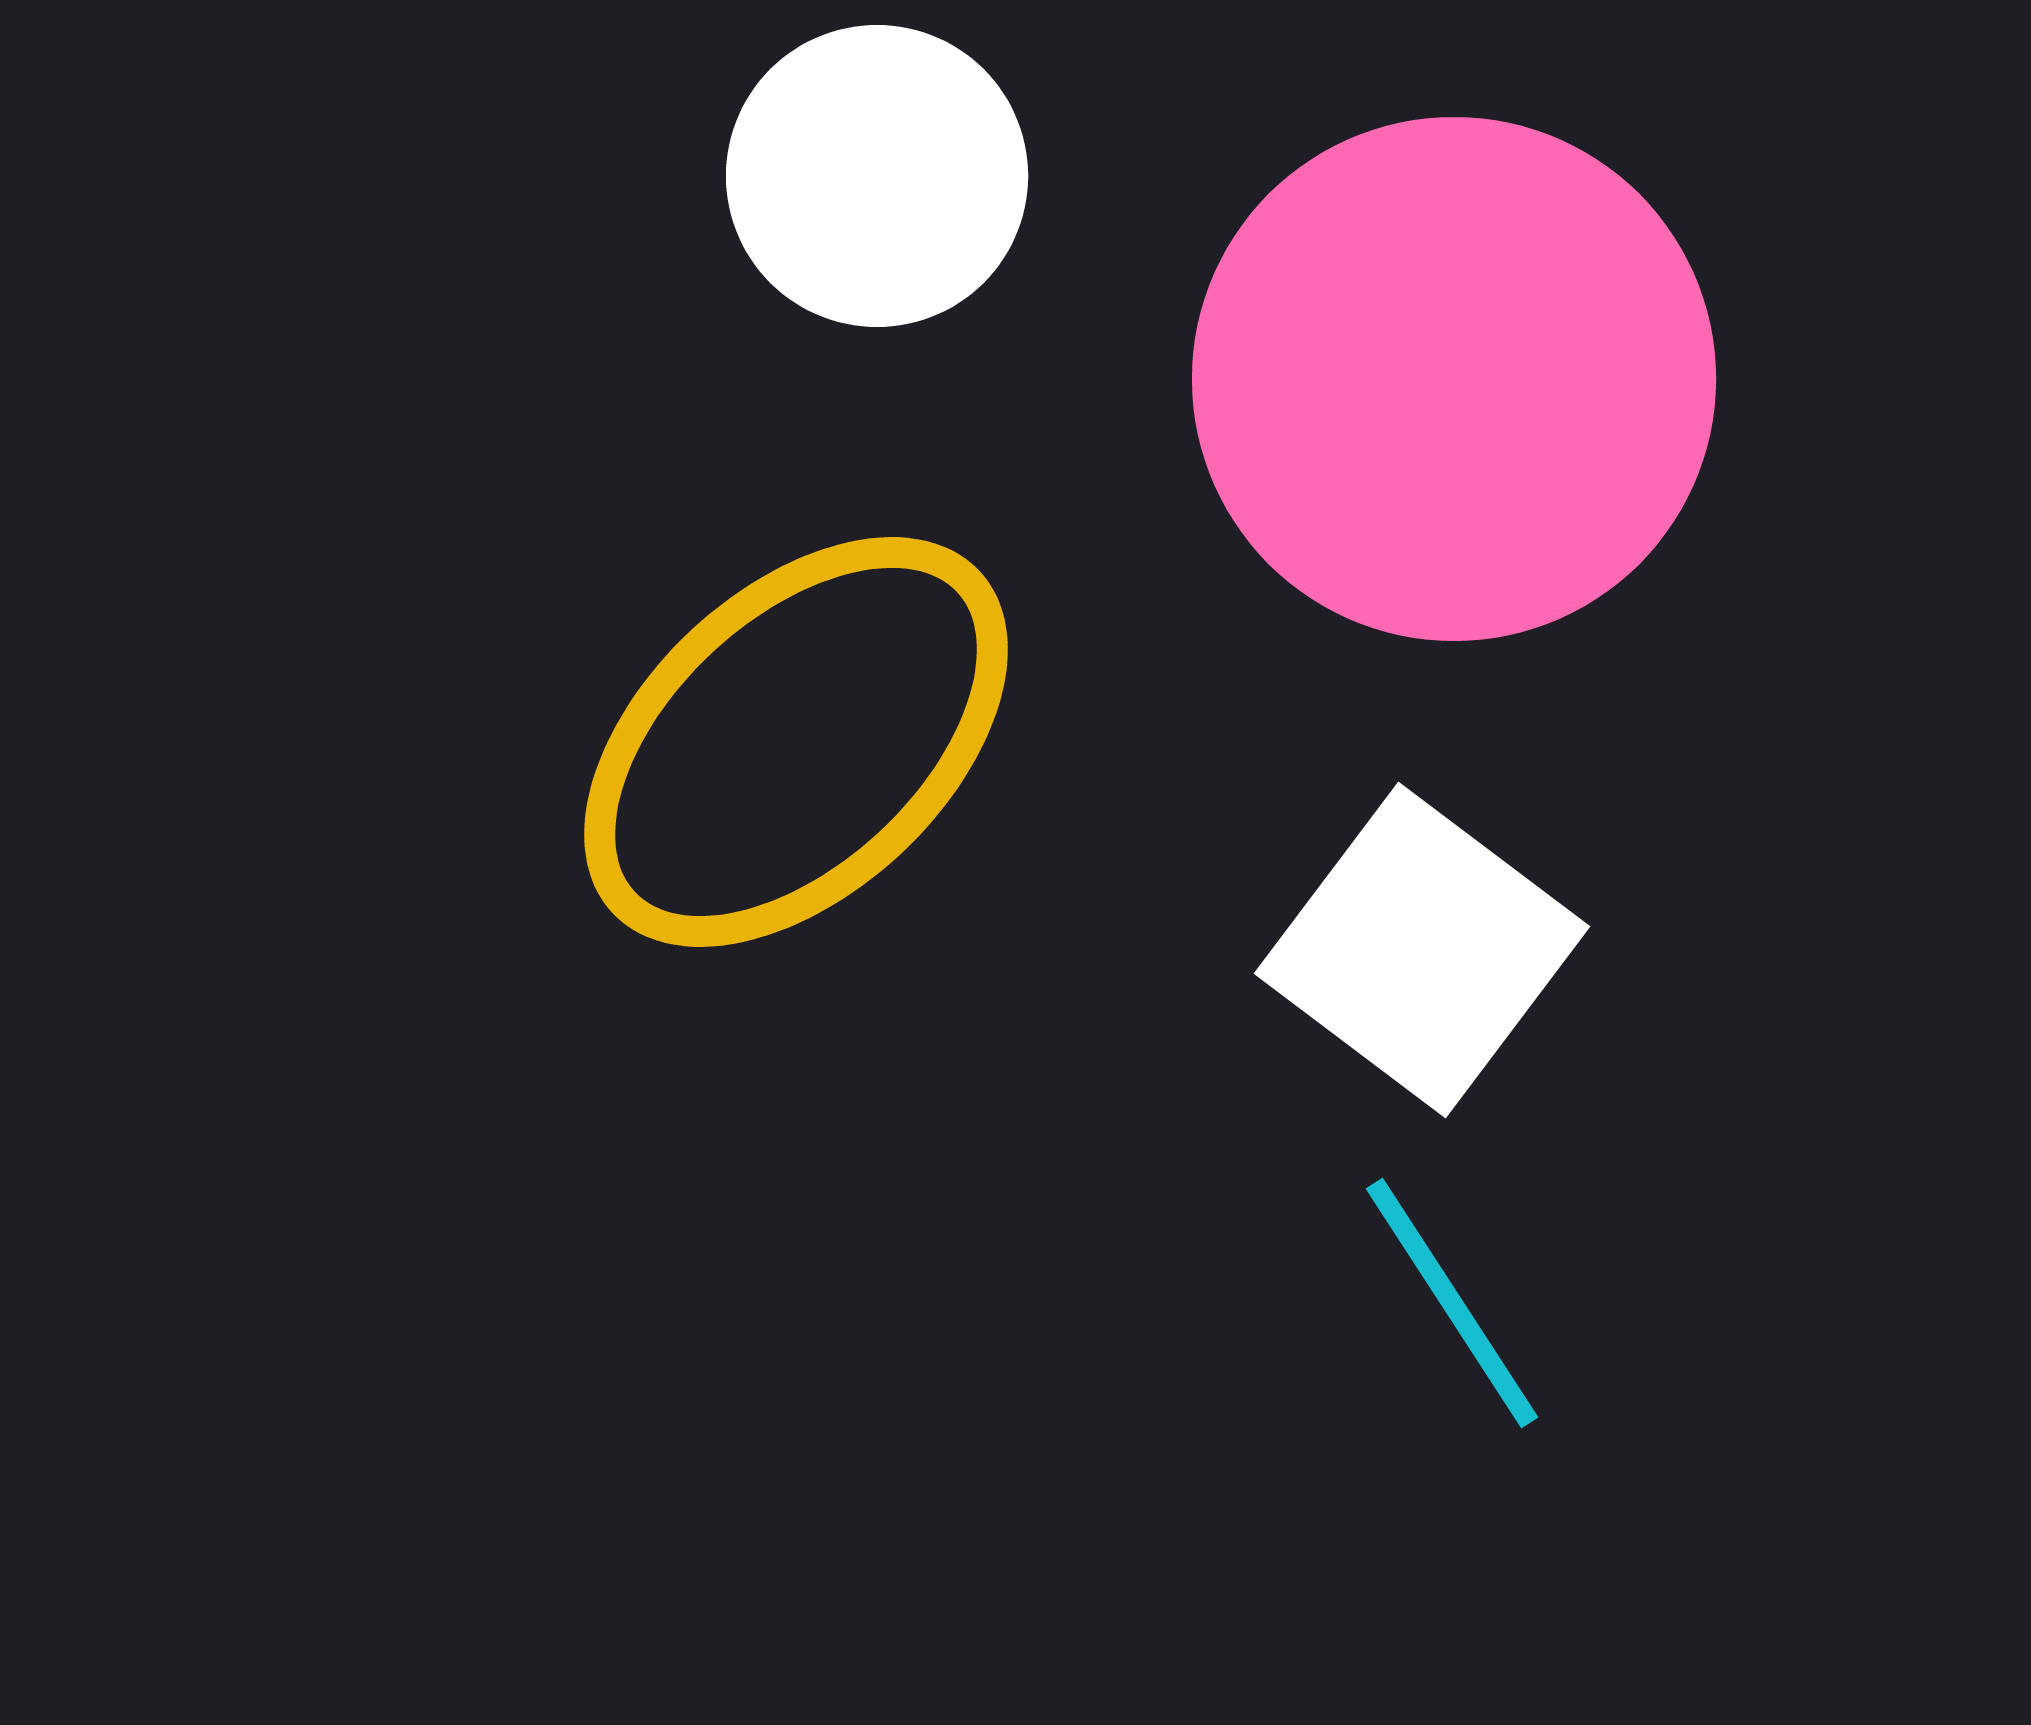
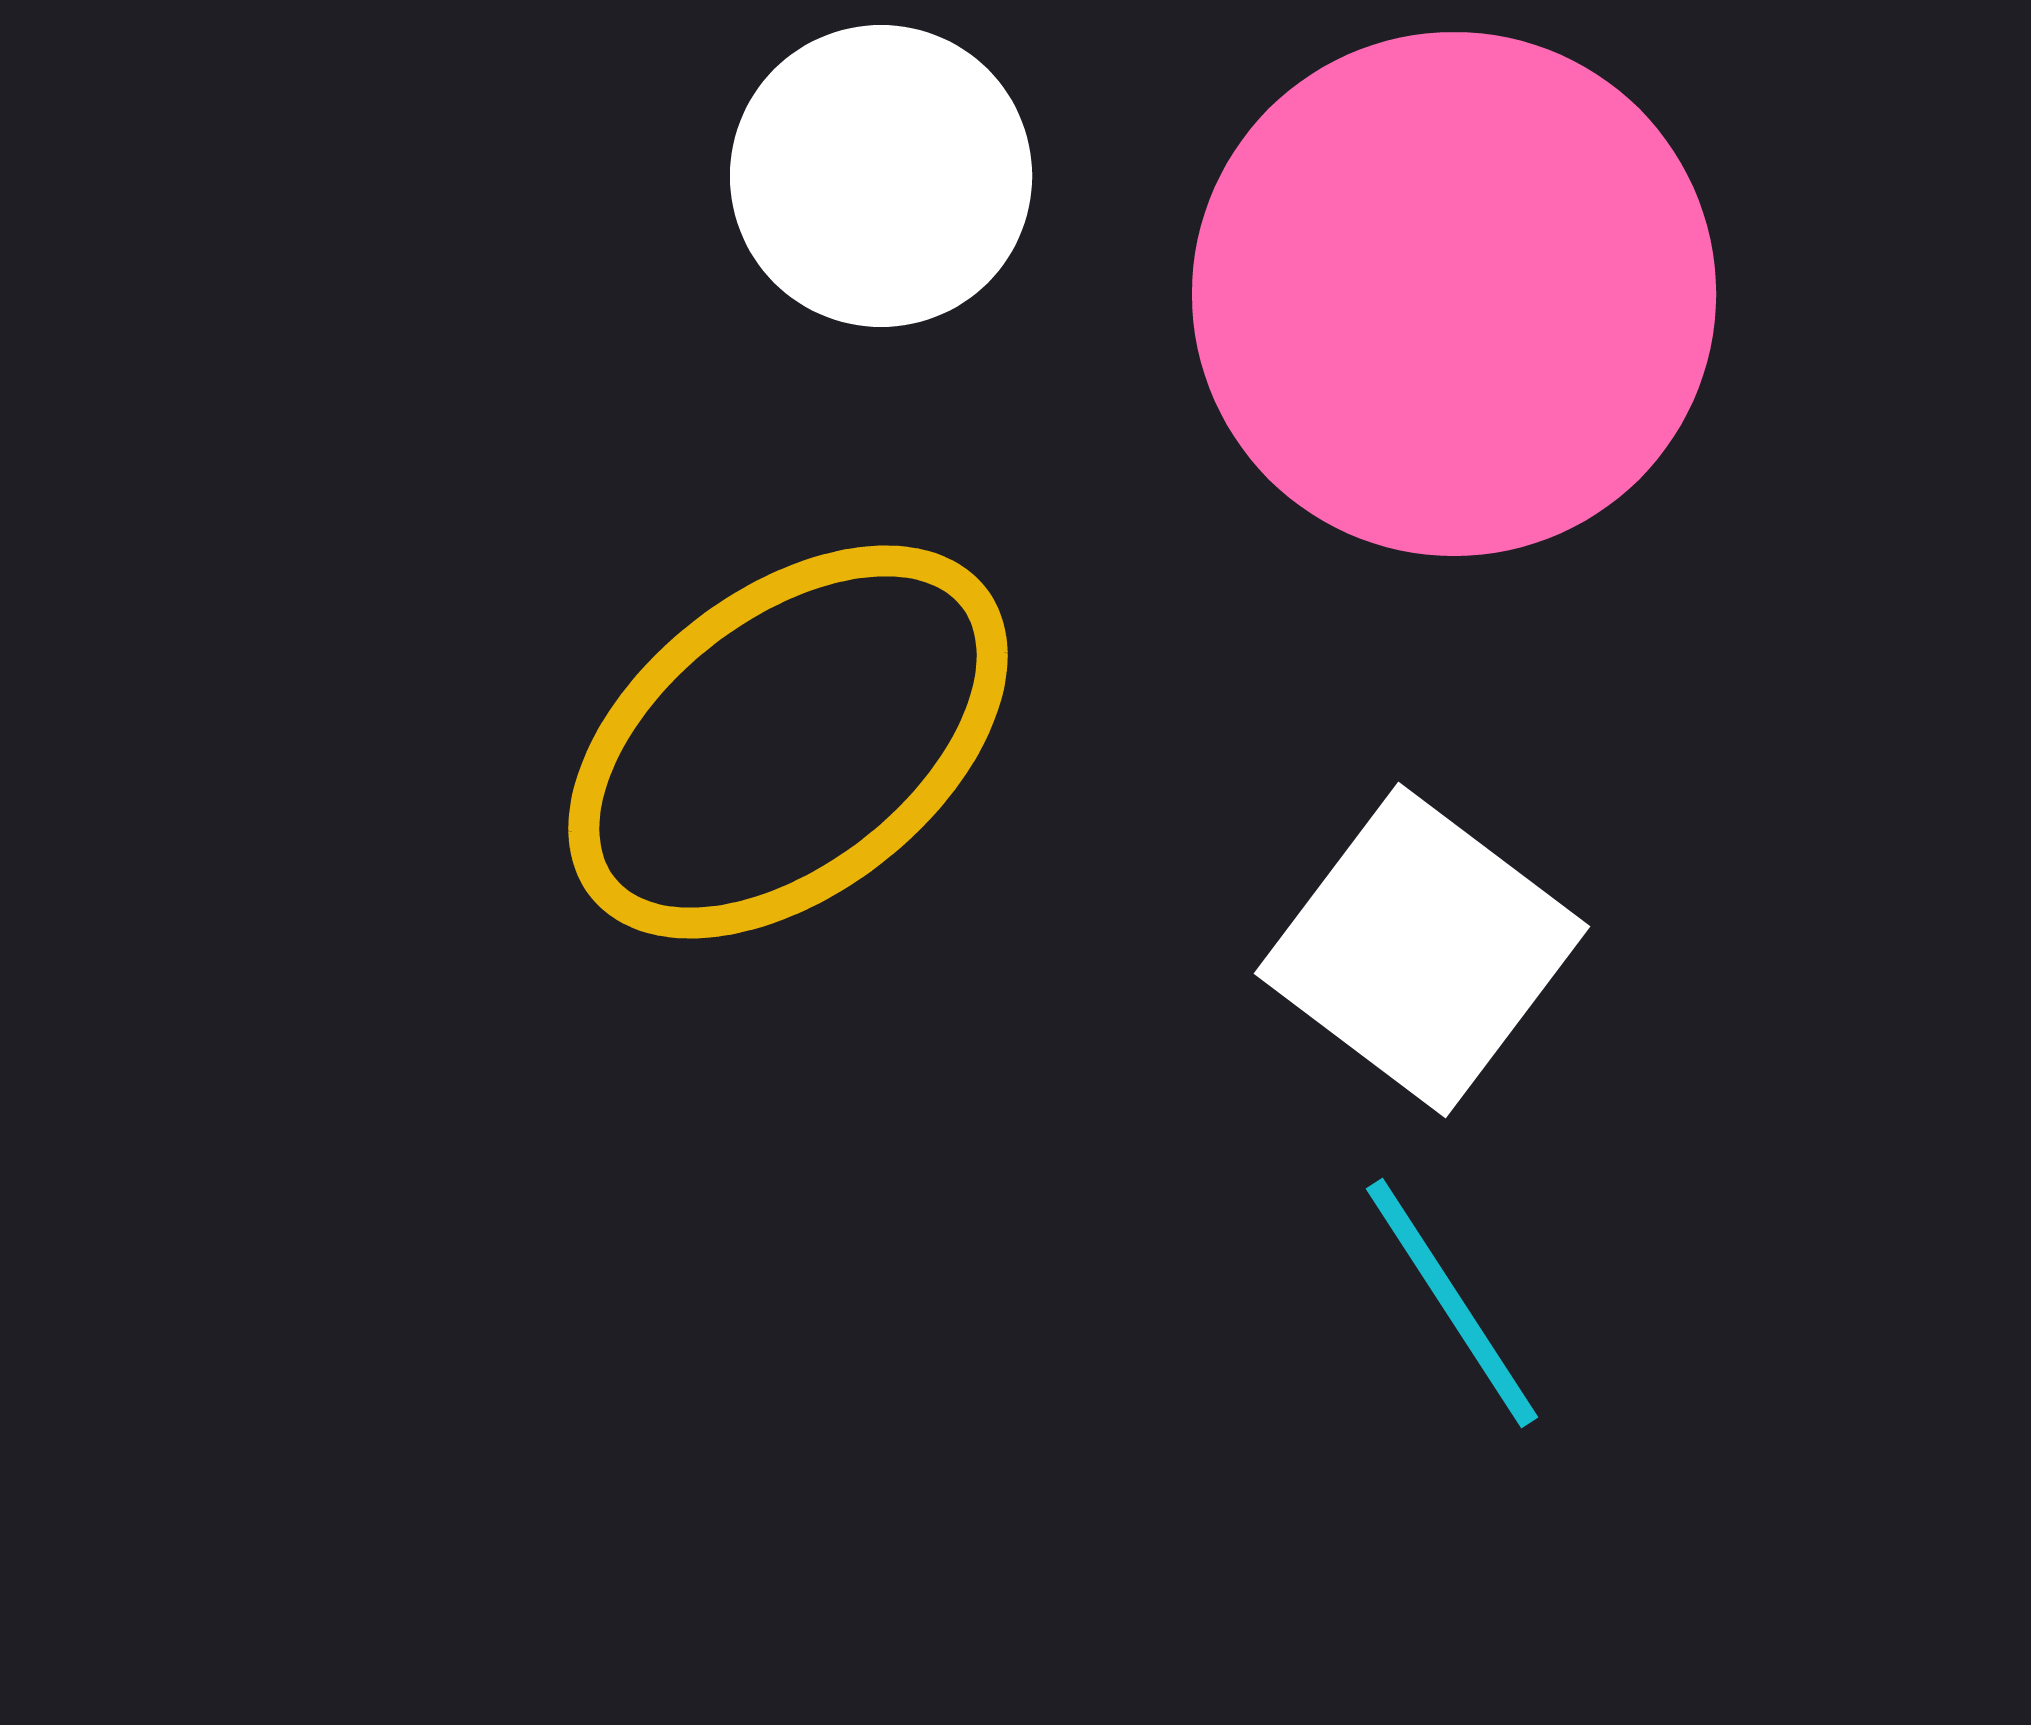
white circle: moved 4 px right
pink circle: moved 85 px up
yellow ellipse: moved 8 px left; rotated 5 degrees clockwise
